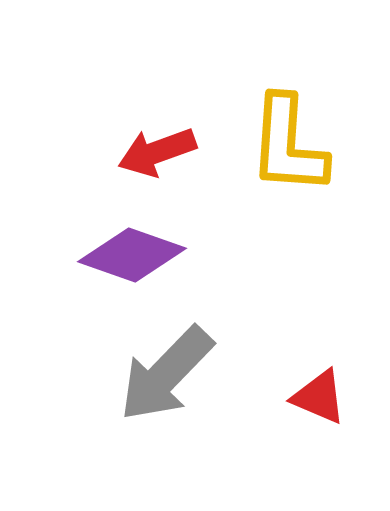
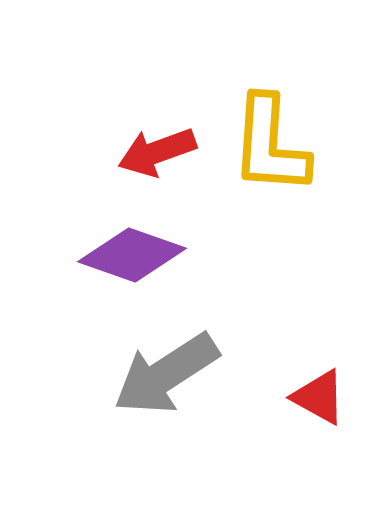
yellow L-shape: moved 18 px left
gray arrow: rotated 13 degrees clockwise
red triangle: rotated 6 degrees clockwise
